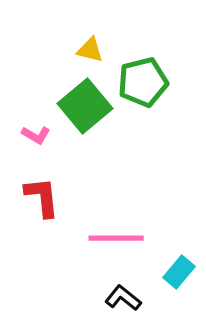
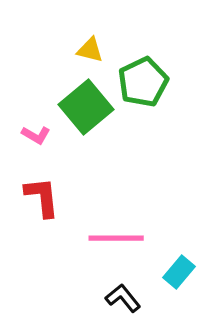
green pentagon: rotated 12 degrees counterclockwise
green square: moved 1 px right, 1 px down
black L-shape: rotated 12 degrees clockwise
